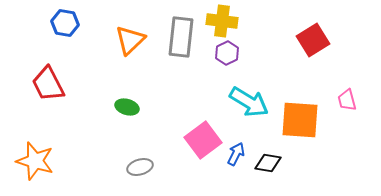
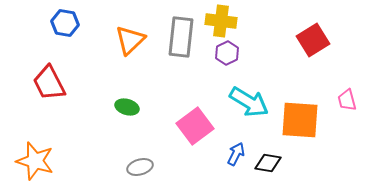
yellow cross: moved 1 px left
red trapezoid: moved 1 px right, 1 px up
pink square: moved 8 px left, 14 px up
